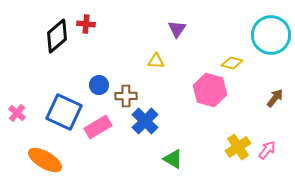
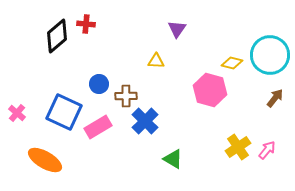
cyan circle: moved 1 px left, 20 px down
blue circle: moved 1 px up
